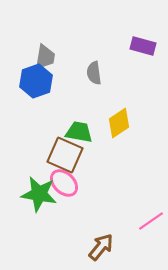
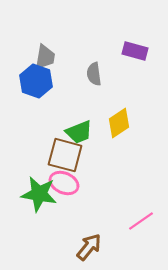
purple rectangle: moved 8 px left, 5 px down
gray semicircle: moved 1 px down
blue hexagon: rotated 20 degrees counterclockwise
green trapezoid: rotated 148 degrees clockwise
brown square: rotated 9 degrees counterclockwise
pink ellipse: rotated 20 degrees counterclockwise
pink line: moved 10 px left
brown arrow: moved 12 px left
